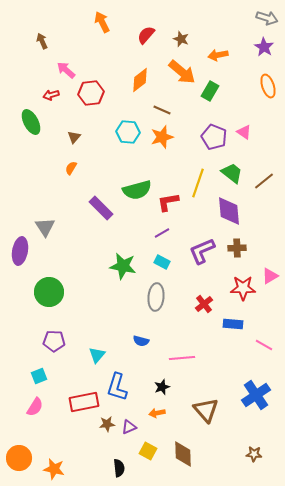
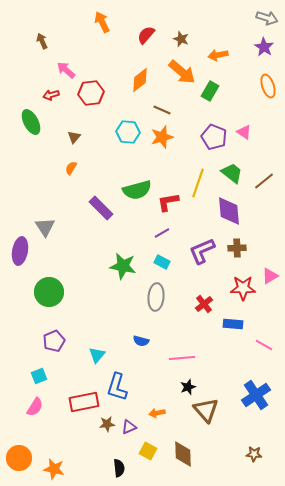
purple pentagon at (54, 341): rotated 25 degrees counterclockwise
black star at (162, 387): moved 26 px right
